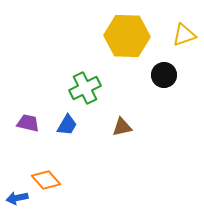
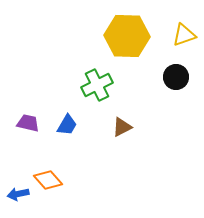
black circle: moved 12 px right, 2 px down
green cross: moved 12 px right, 3 px up
brown triangle: rotated 15 degrees counterclockwise
orange diamond: moved 2 px right
blue arrow: moved 1 px right, 4 px up
